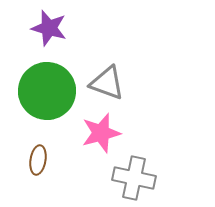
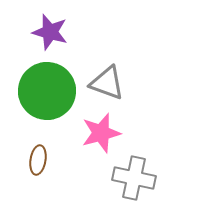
purple star: moved 1 px right, 4 px down
